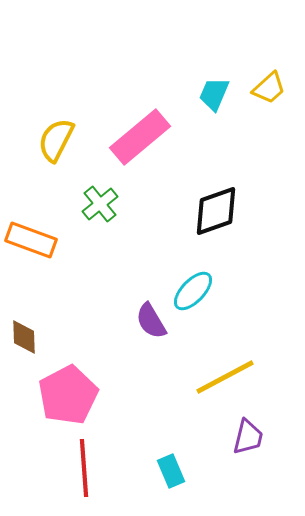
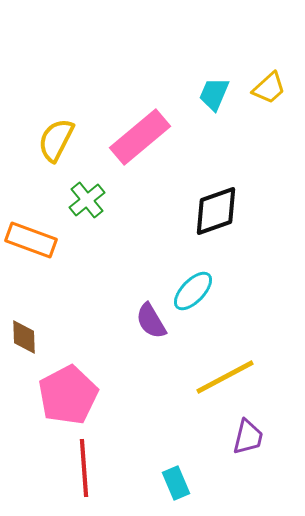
green cross: moved 13 px left, 4 px up
cyan rectangle: moved 5 px right, 12 px down
